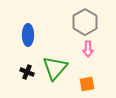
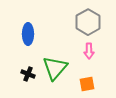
gray hexagon: moved 3 px right
blue ellipse: moved 1 px up
pink arrow: moved 1 px right, 2 px down
black cross: moved 1 px right, 2 px down
